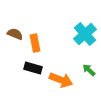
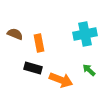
cyan cross: rotated 30 degrees clockwise
orange rectangle: moved 4 px right
